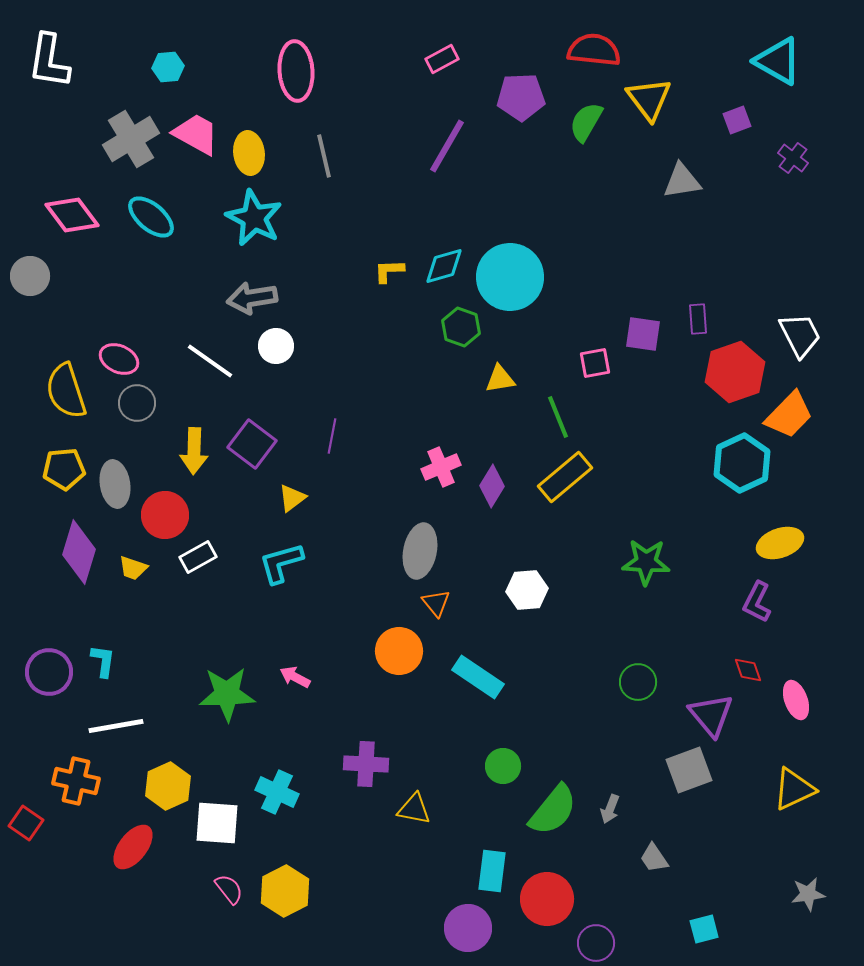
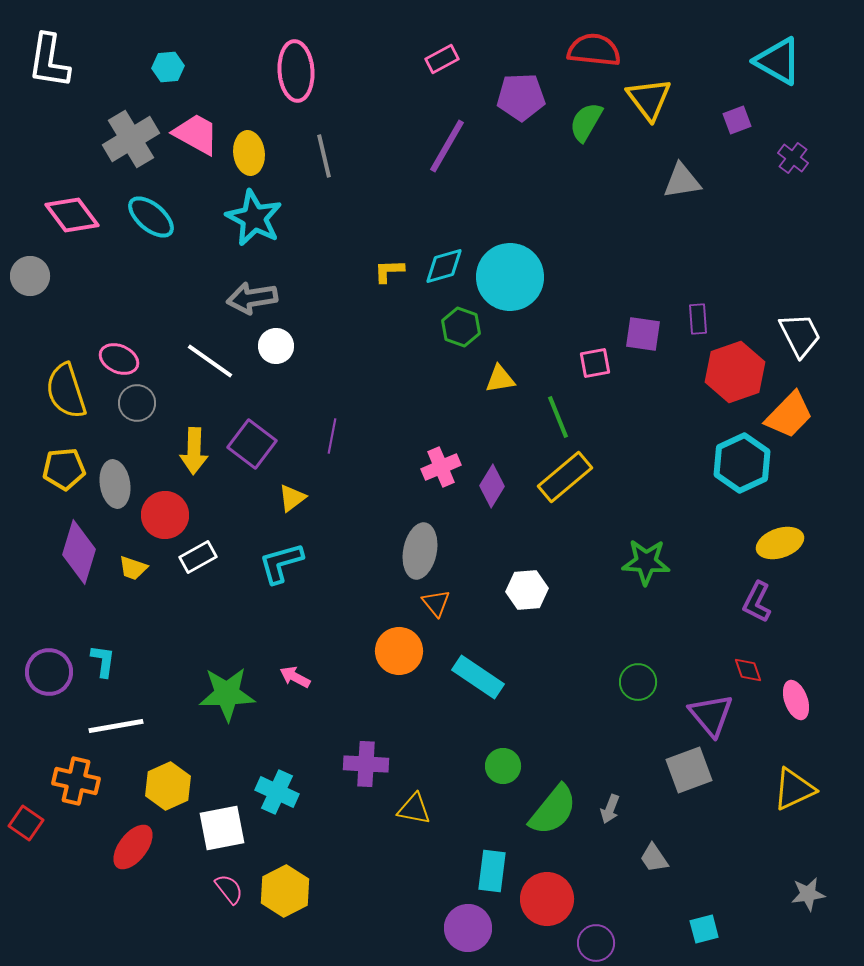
white square at (217, 823): moved 5 px right, 5 px down; rotated 15 degrees counterclockwise
